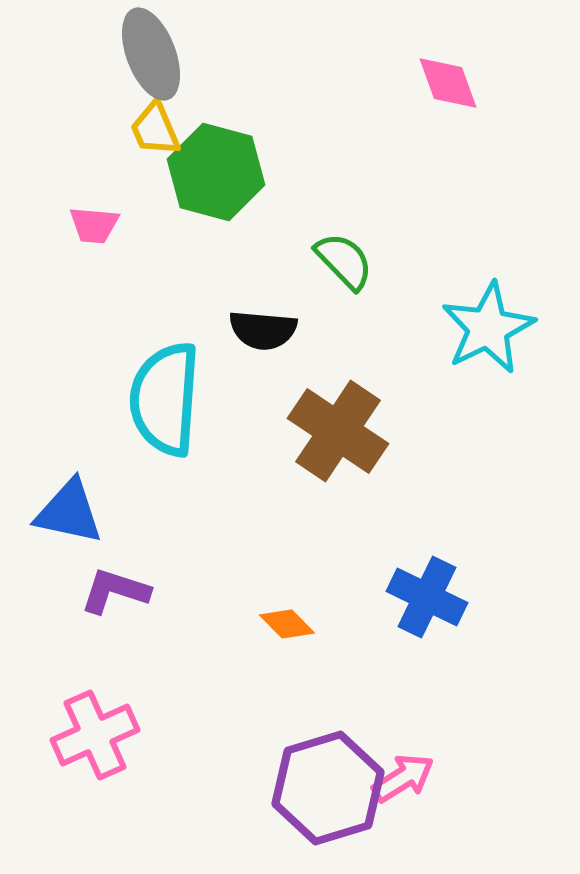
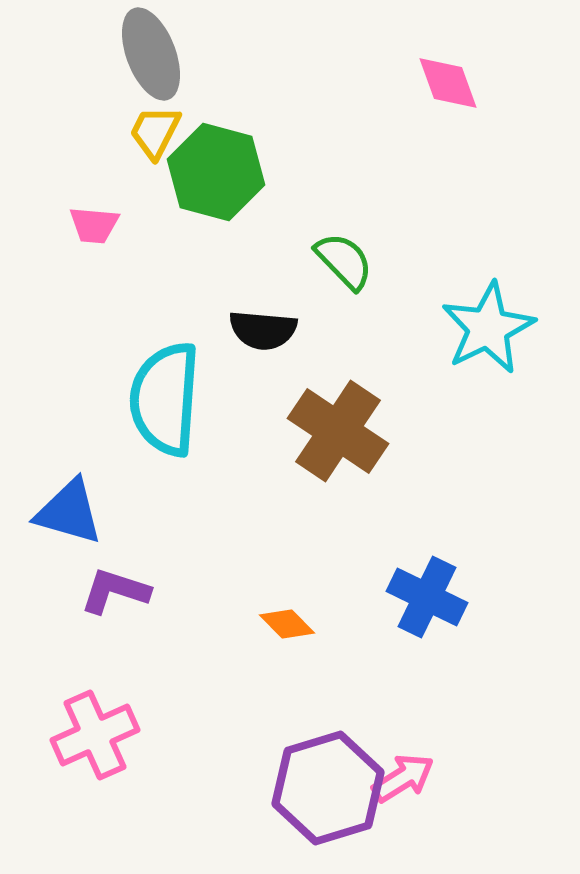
yellow trapezoid: moved 3 px down; rotated 50 degrees clockwise
blue triangle: rotated 4 degrees clockwise
